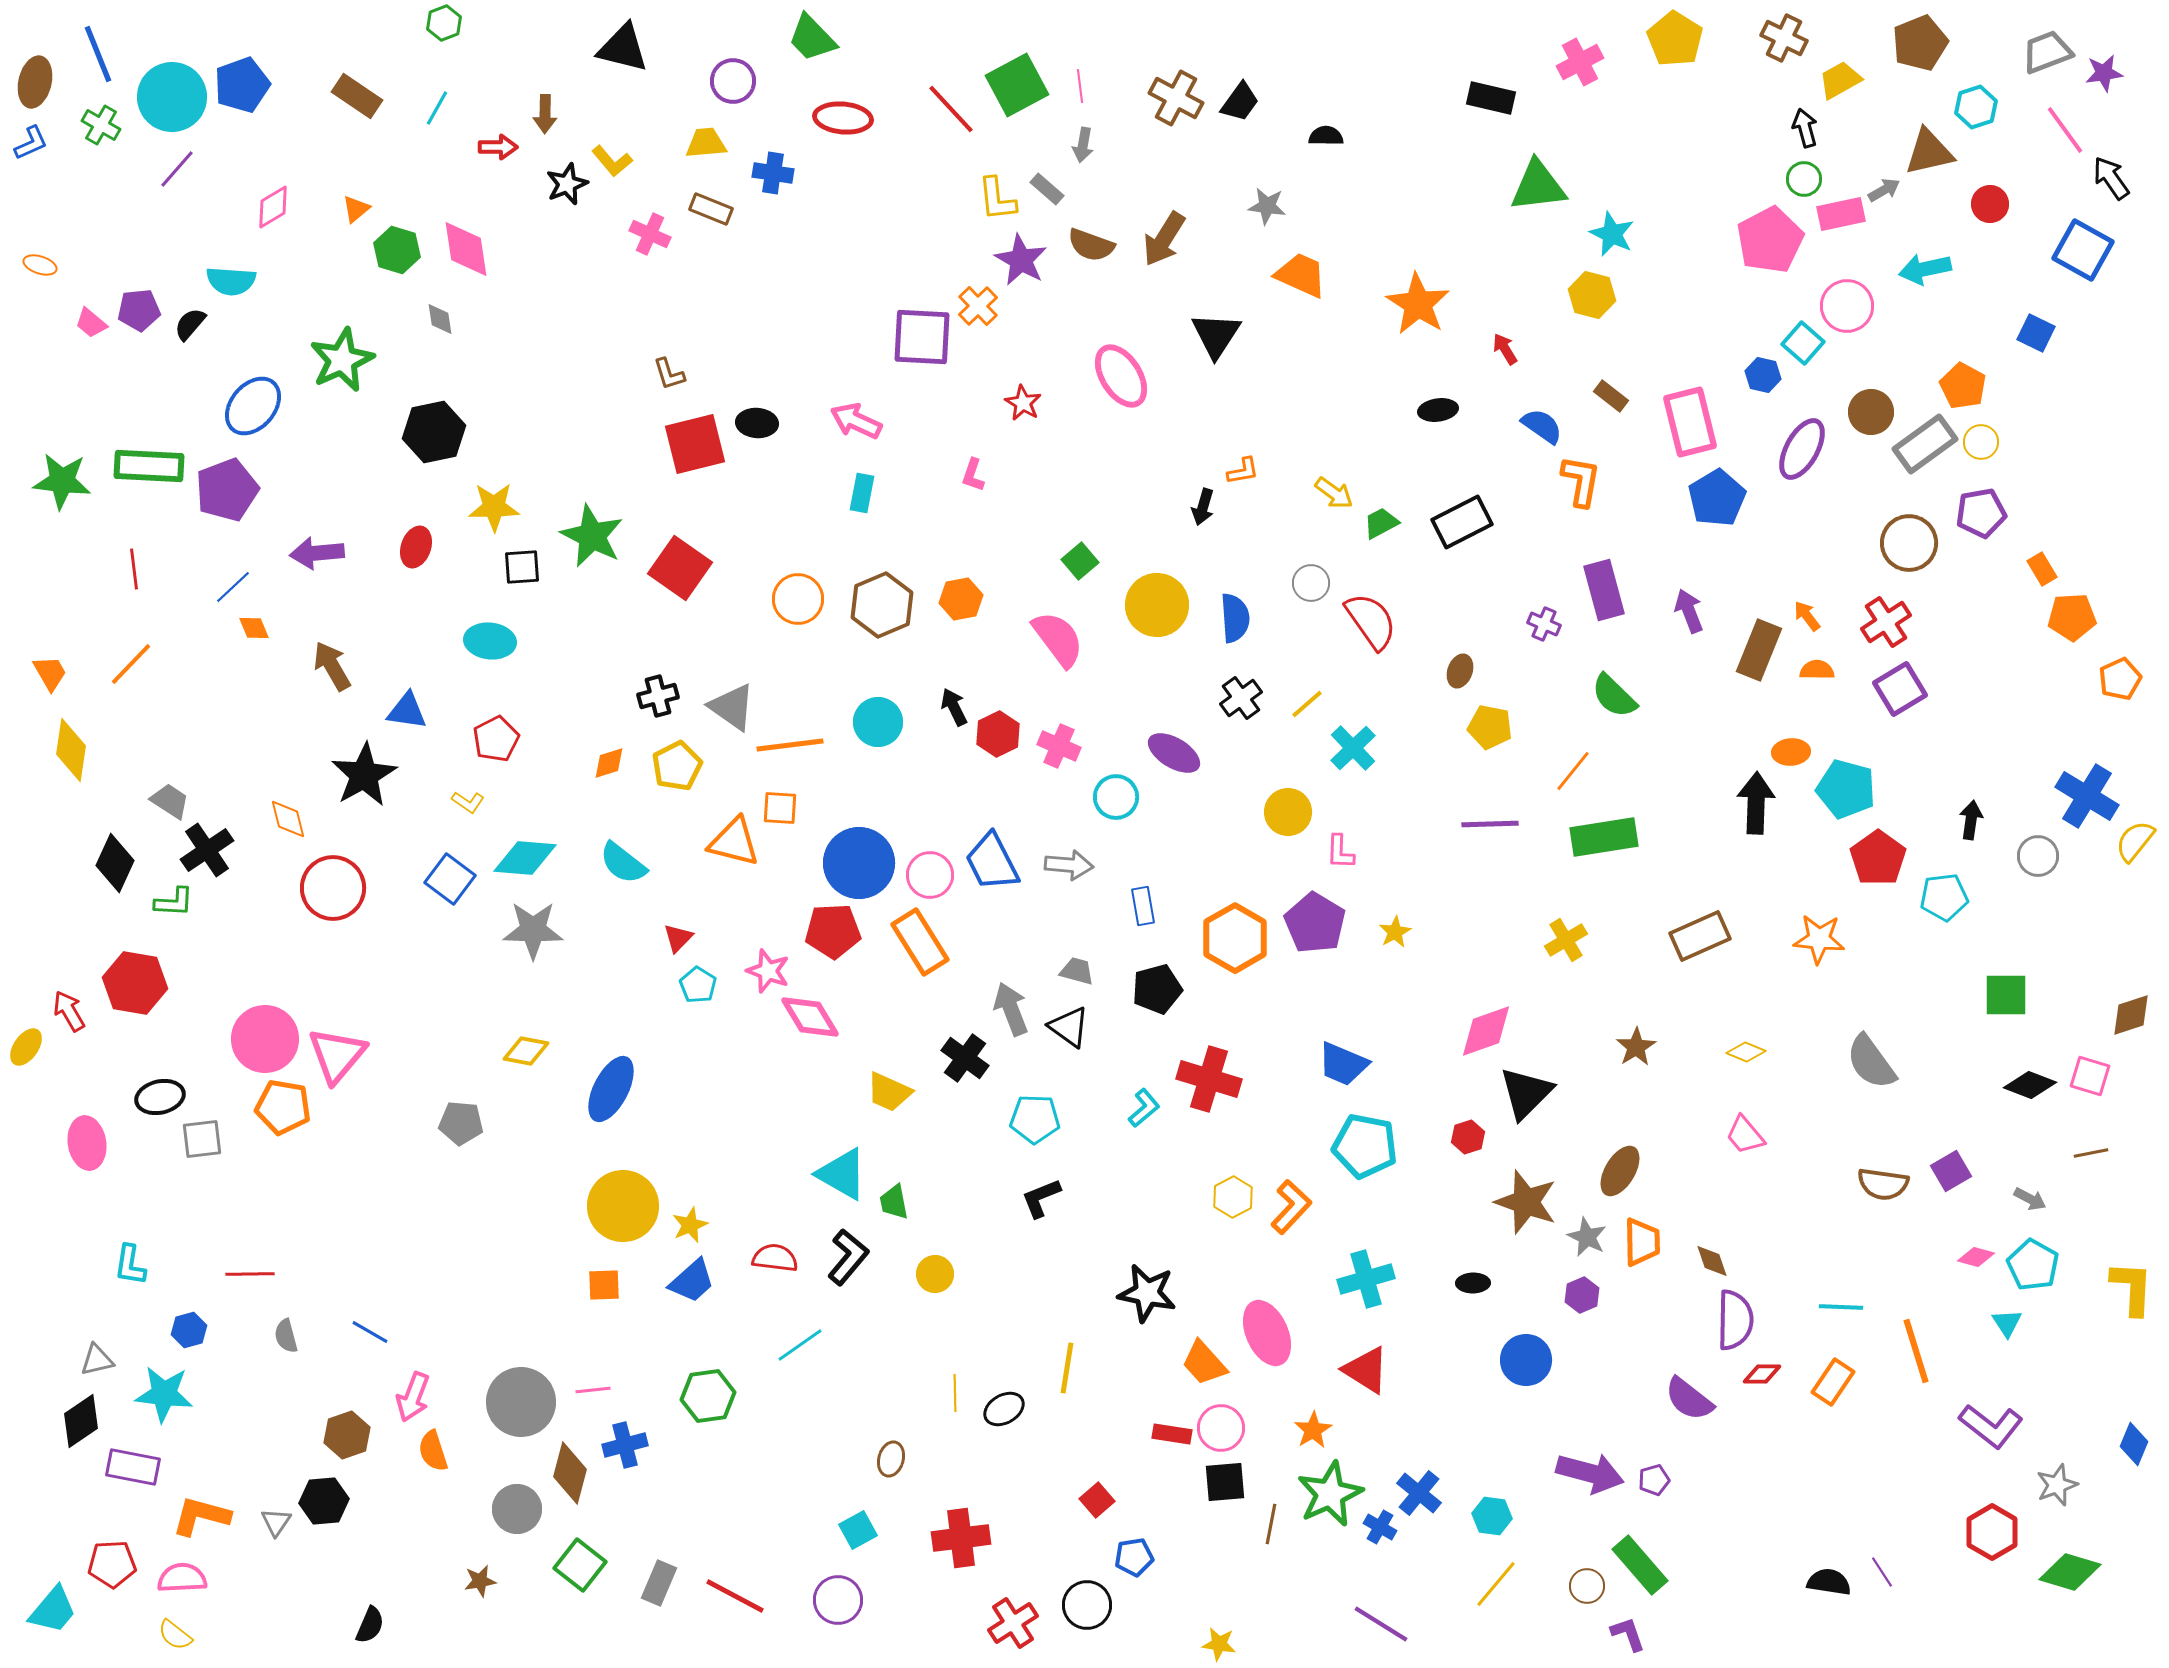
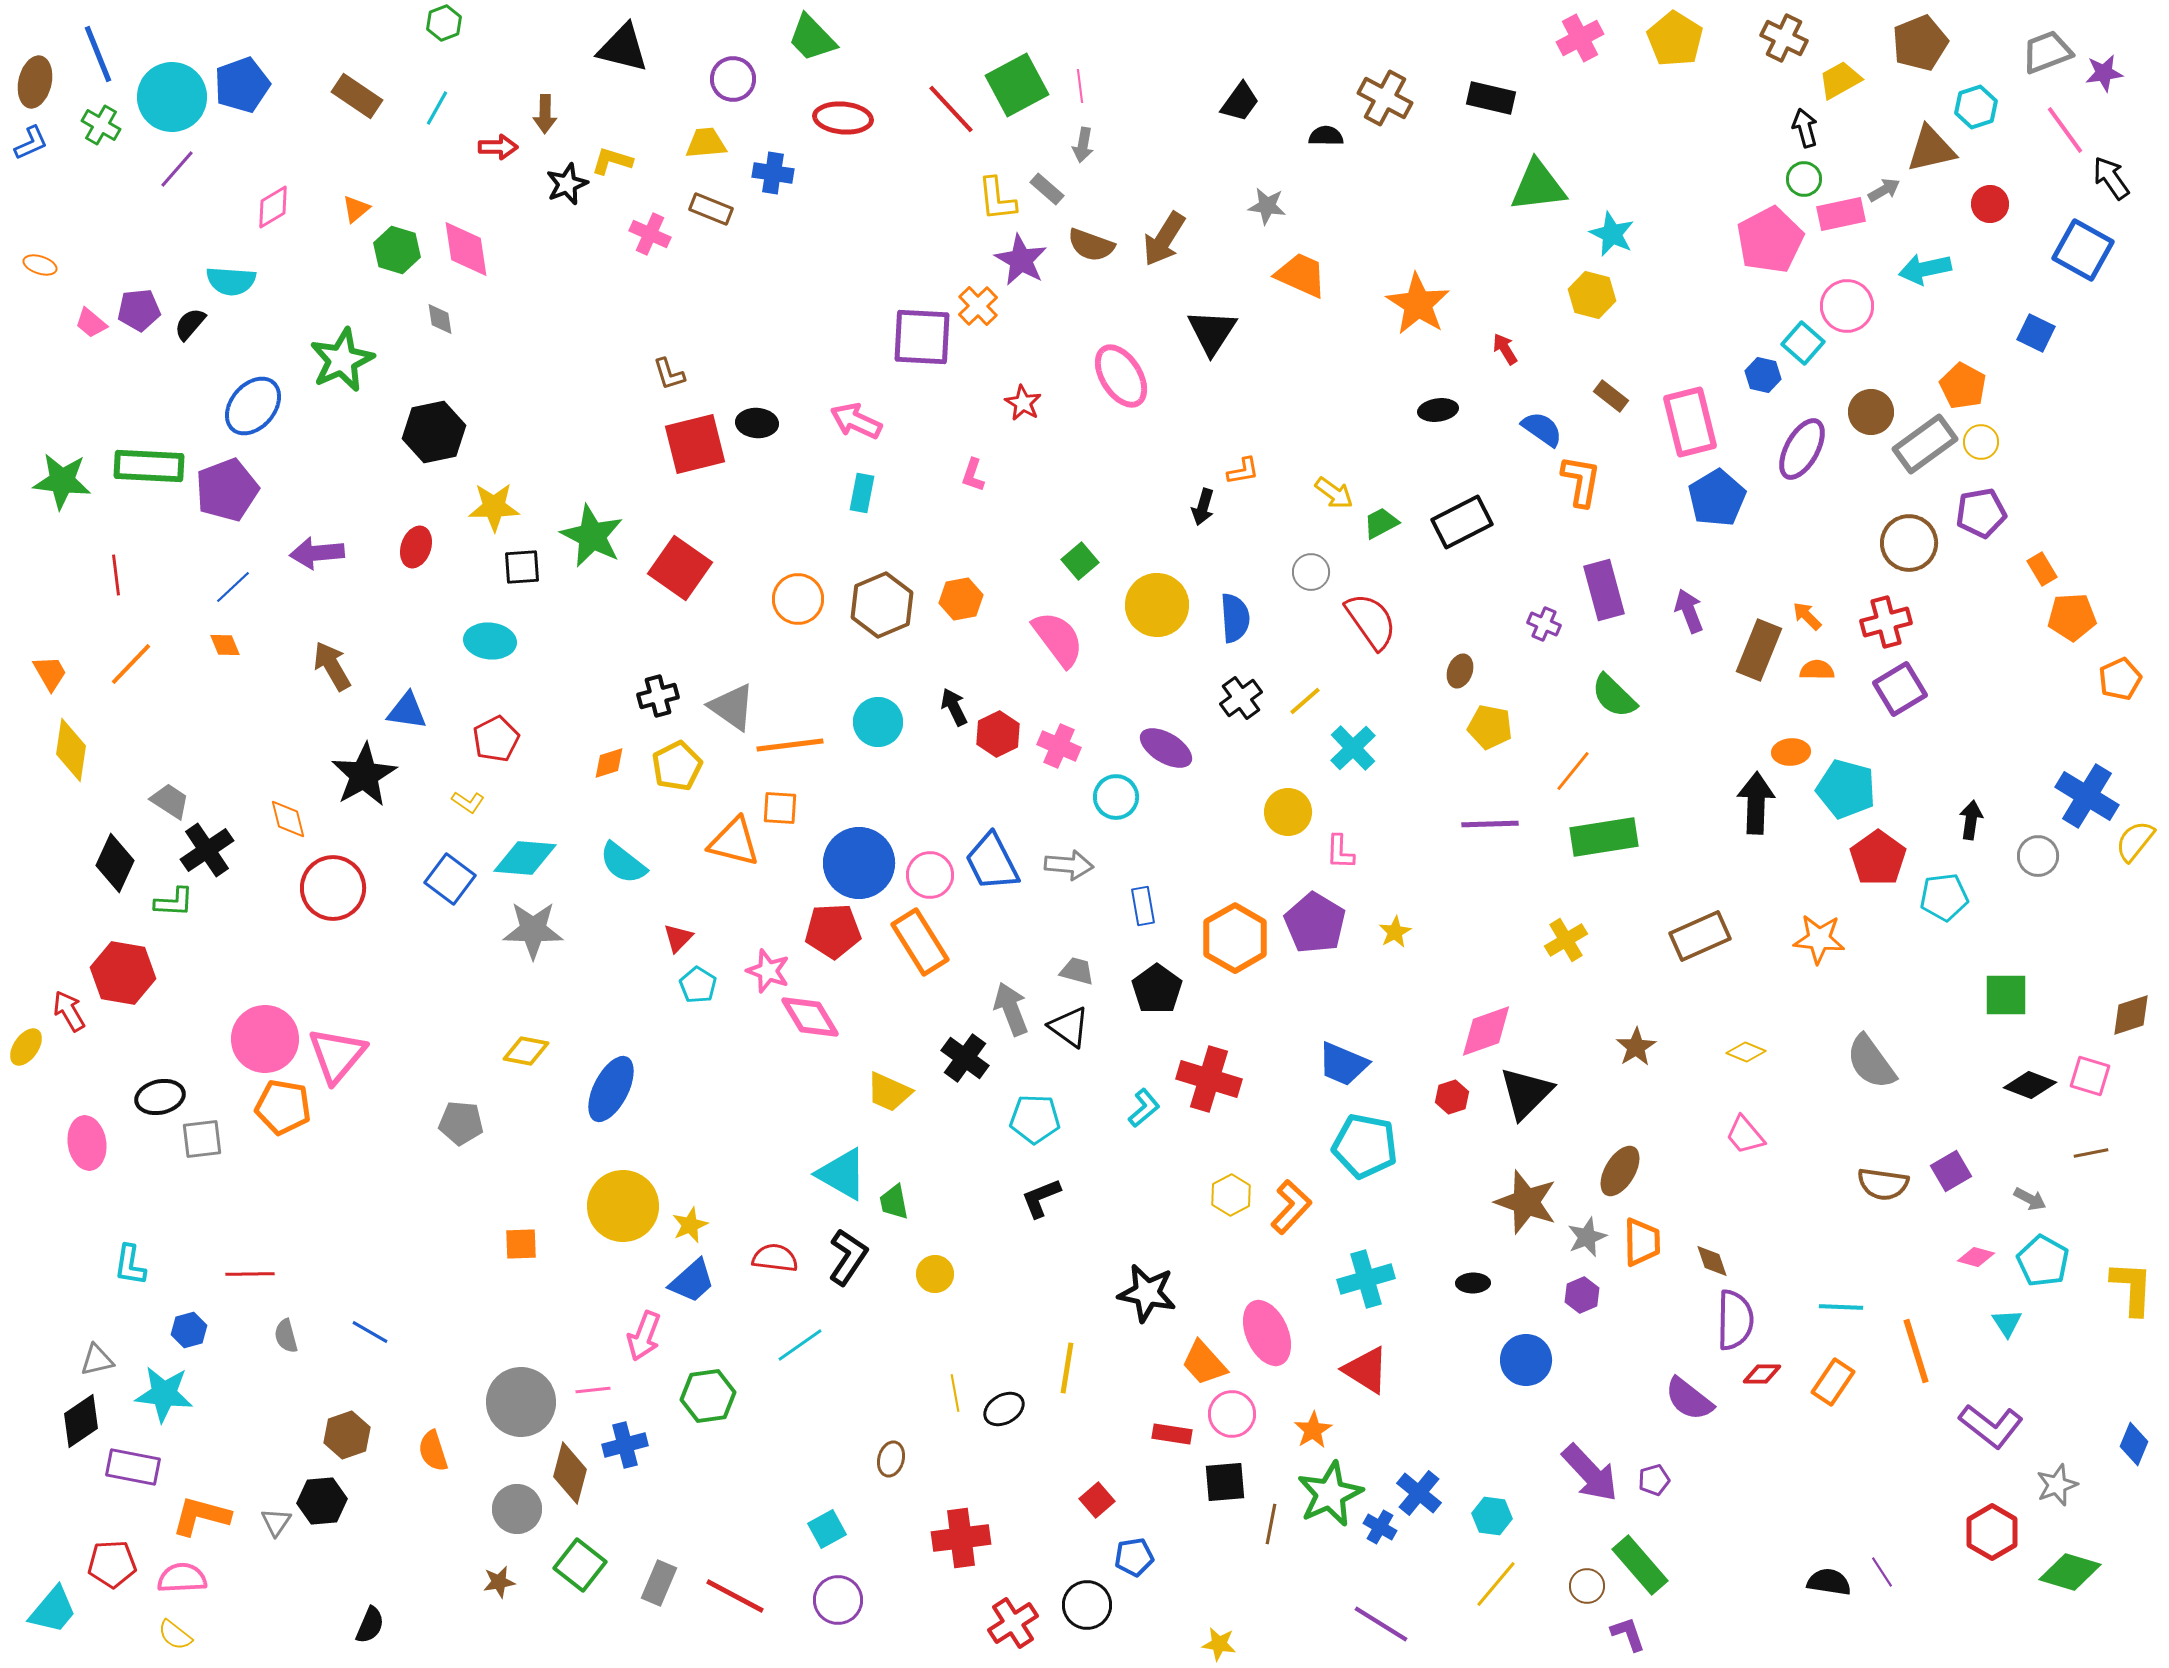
pink cross at (1580, 62): moved 24 px up
purple circle at (733, 81): moved 2 px up
brown cross at (1176, 98): moved 209 px right
brown triangle at (1929, 152): moved 2 px right, 3 px up
yellow L-shape at (612, 161): rotated 147 degrees clockwise
black triangle at (1216, 335): moved 4 px left, 3 px up
blue semicircle at (1542, 426): moved 3 px down
red line at (134, 569): moved 18 px left, 6 px down
gray circle at (1311, 583): moved 11 px up
orange arrow at (1807, 616): rotated 8 degrees counterclockwise
red cross at (1886, 622): rotated 18 degrees clockwise
orange diamond at (254, 628): moved 29 px left, 17 px down
yellow line at (1307, 704): moved 2 px left, 3 px up
purple ellipse at (1174, 753): moved 8 px left, 5 px up
red hexagon at (135, 983): moved 12 px left, 10 px up
black pentagon at (1157, 989): rotated 21 degrees counterclockwise
red hexagon at (1468, 1137): moved 16 px left, 40 px up
yellow hexagon at (1233, 1197): moved 2 px left, 2 px up
gray star at (1587, 1237): rotated 24 degrees clockwise
black L-shape at (848, 1257): rotated 6 degrees counterclockwise
cyan pentagon at (2033, 1265): moved 10 px right, 4 px up
orange square at (604, 1285): moved 83 px left, 41 px up
yellow line at (955, 1393): rotated 9 degrees counterclockwise
pink arrow at (413, 1397): moved 231 px right, 61 px up
pink circle at (1221, 1428): moved 11 px right, 14 px up
purple arrow at (1590, 1473): rotated 32 degrees clockwise
black hexagon at (324, 1501): moved 2 px left
cyan square at (858, 1530): moved 31 px left, 1 px up
brown star at (480, 1581): moved 19 px right, 1 px down
